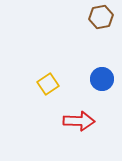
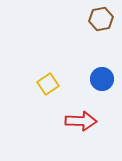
brown hexagon: moved 2 px down
red arrow: moved 2 px right
